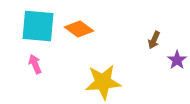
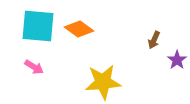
pink arrow: moved 1 px left, 3 px down; rotated 144 degrees clockwise
